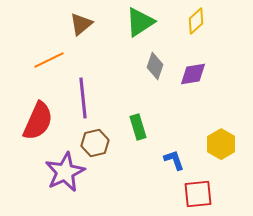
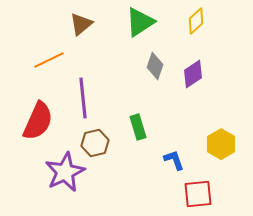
purple diamond: rotated 24 degrees counterclockwise
